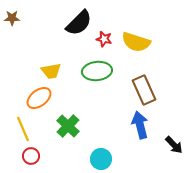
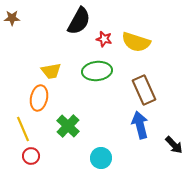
black semicircle: moved 2 px up; rotated 16 degrees counterclockwise
orange ellipse: rotated 40 degrees counterclockwise
cyan circle: moved 1 px up
